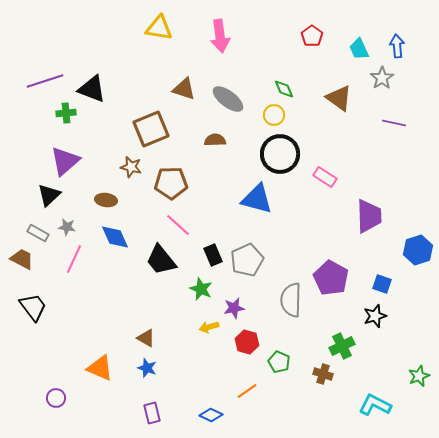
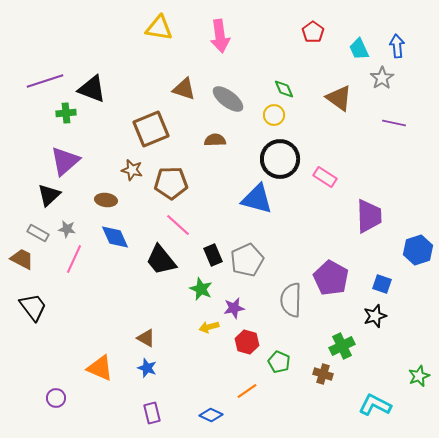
red pentagon at (312, 36): moved 1 px right, 4 px up
black circle at (280, 154): moved 5 px down
brown star at (131, 167): moved 1 px right, 3 px down
gray star at (67, 227): moved 2 px down
